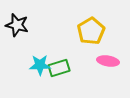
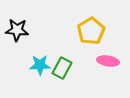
black star: moved 5 px down; rotated 10 degrees counterclockwise
green rectangle: moved 3 px right; rotated 45 degrees counterclockwise
